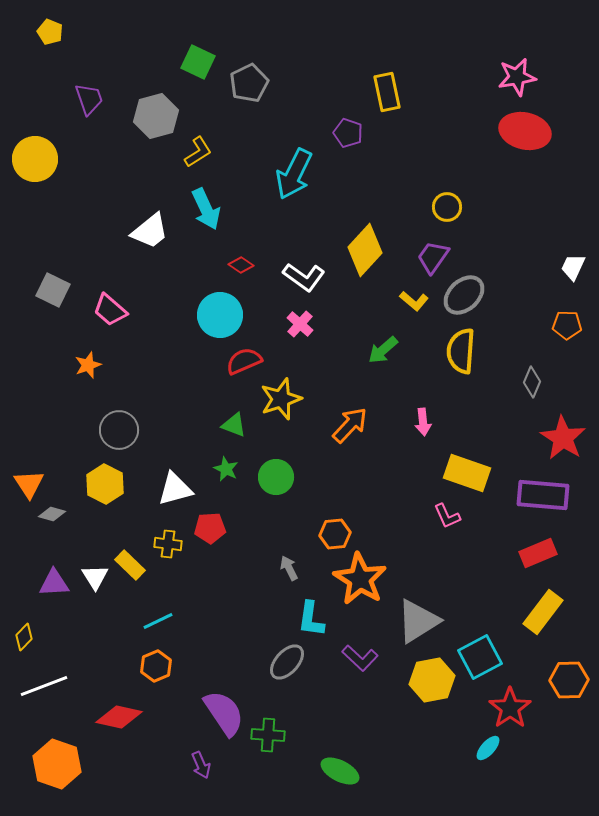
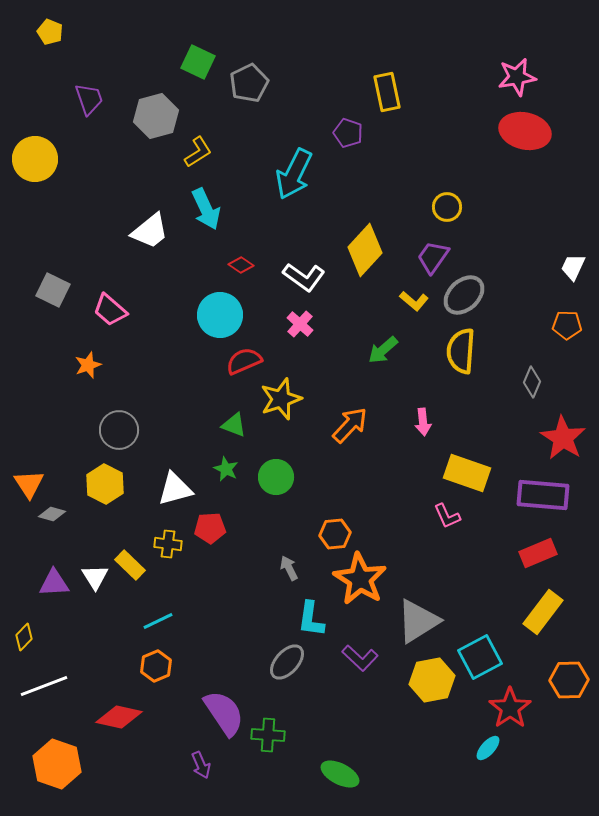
green ellipse at (340, 771): moved 3 px down
